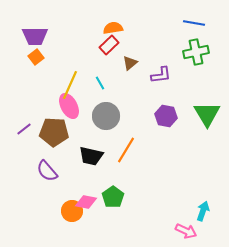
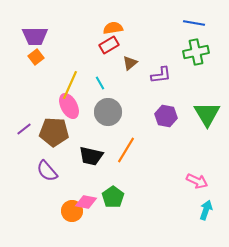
red rectangle: rotated 12 degrees clockwise
gray circle: moved 2 px right, 4 px up
cyan arrow: moved 3 px right, 1 px up
pink arrow: moved 11 px right, 50 px up
